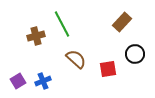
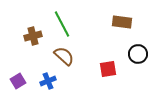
brown rectangle: rotated 54 degrees clockwise
brown cross: moved 3 px left
black circle: moved 3 px right
brown semicircle: moved 12 px left, 3 px up
blue cross: moved 5 px right
